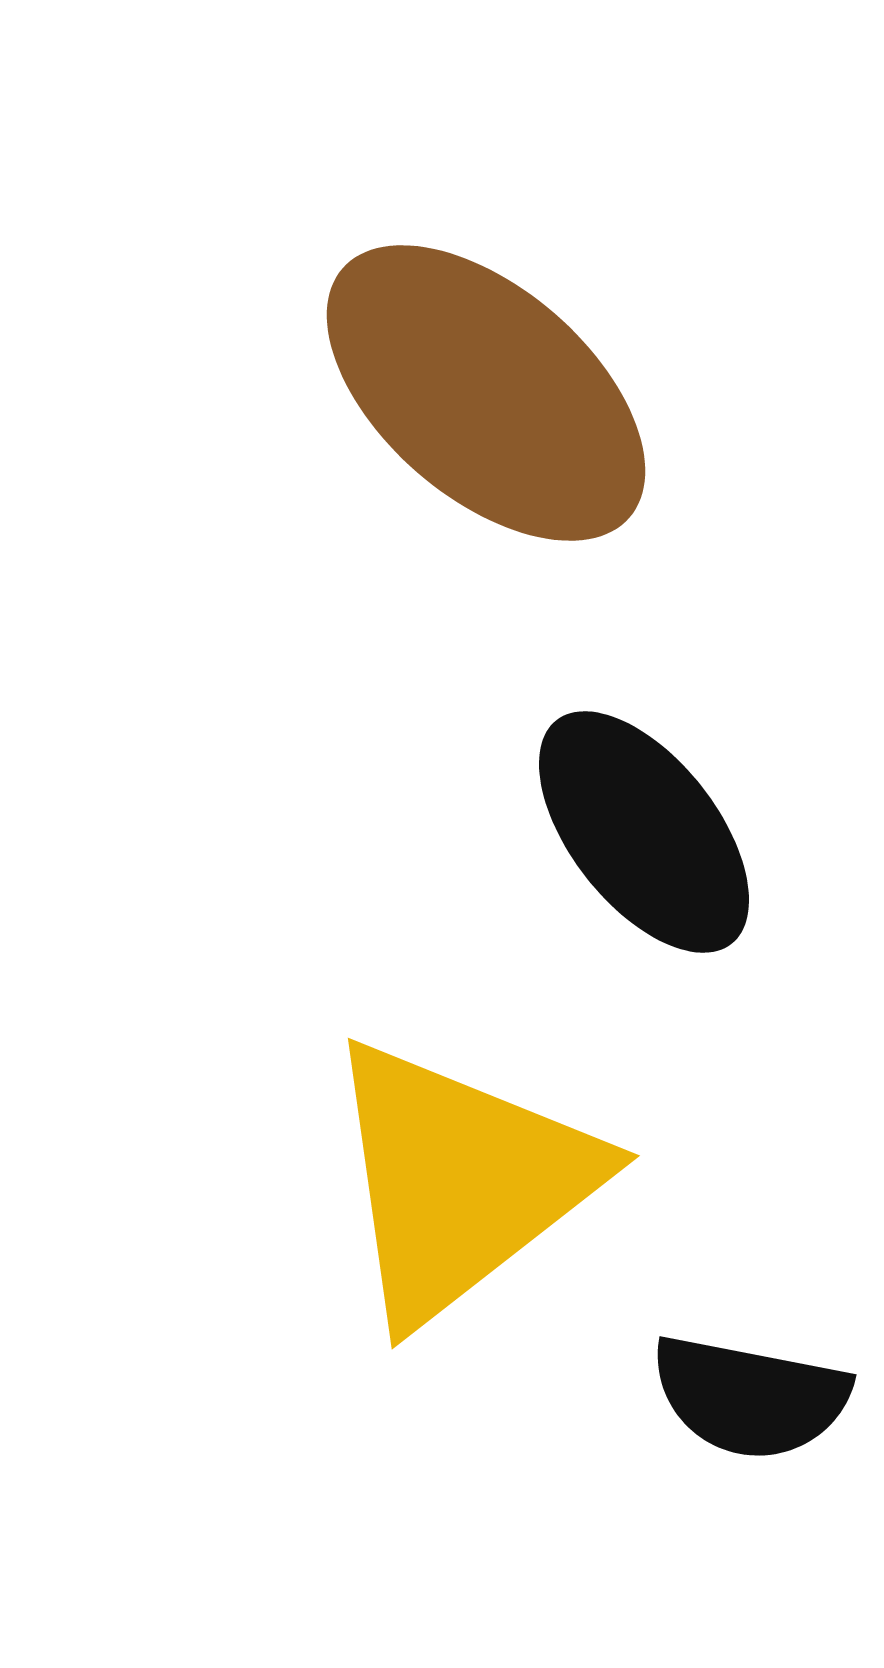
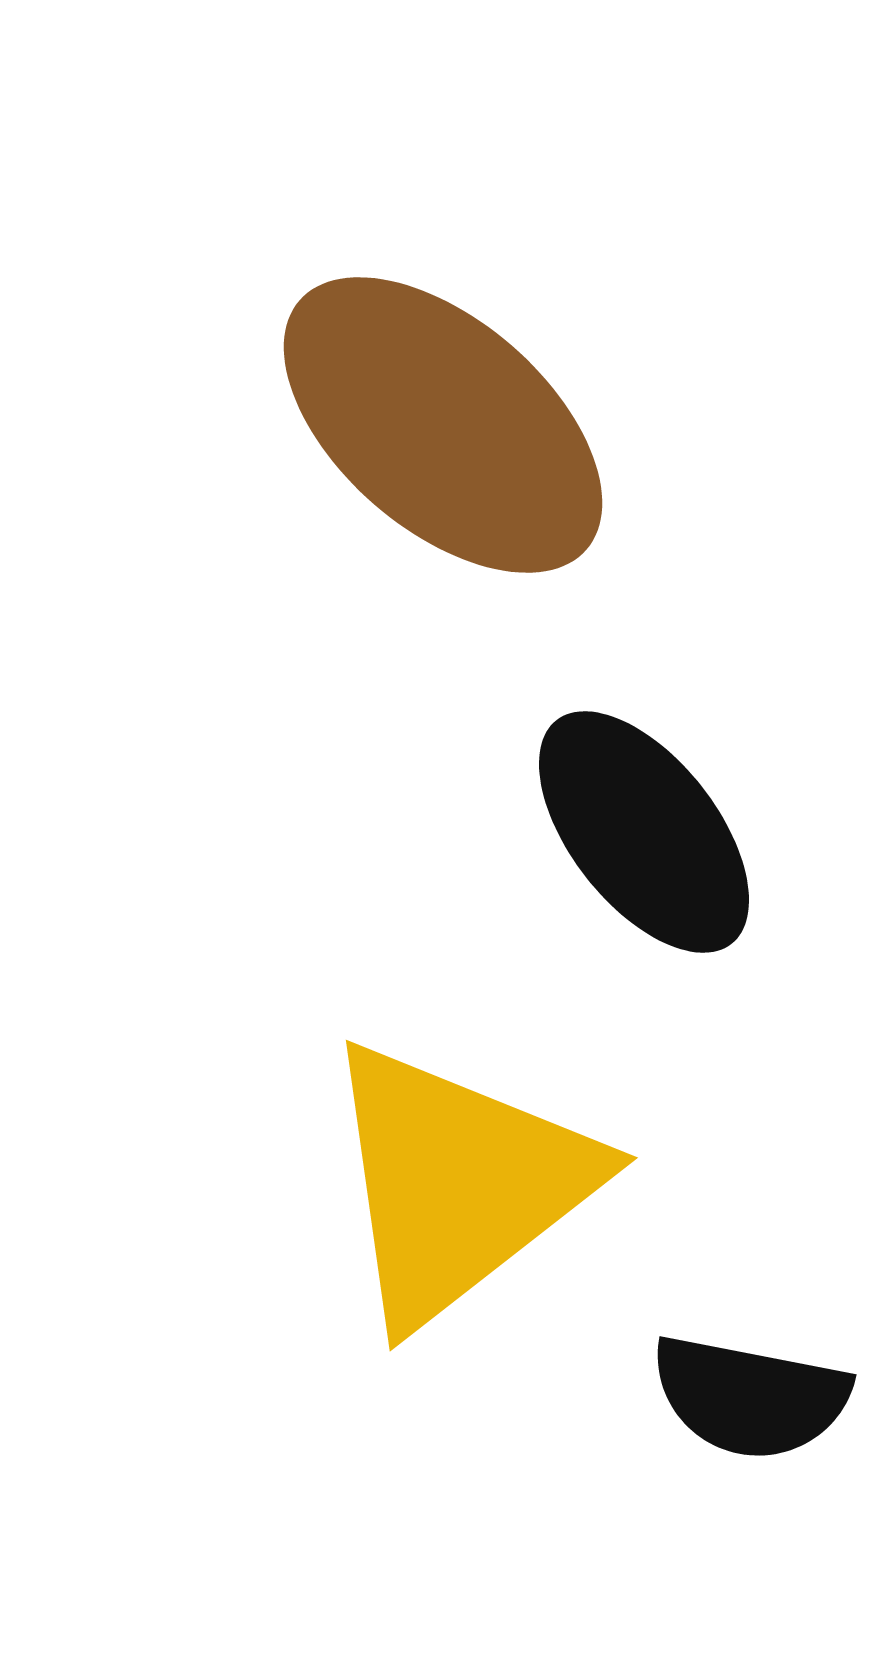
brown ellipse: moved 43 px left, 32 px down
yellow triangle: moved 2 px left, 2 px down
